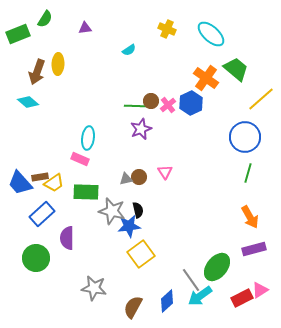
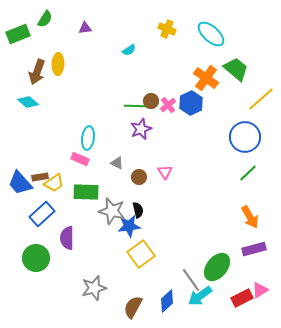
green line at (248, 173): rotated 30 degrees clockwise
gray triangle at (126, 179): moved 9 px left, 16 px up; rotated 40 degrees clockwise
gray star at (94, 288): rotated 25 degrees counterclockwise
